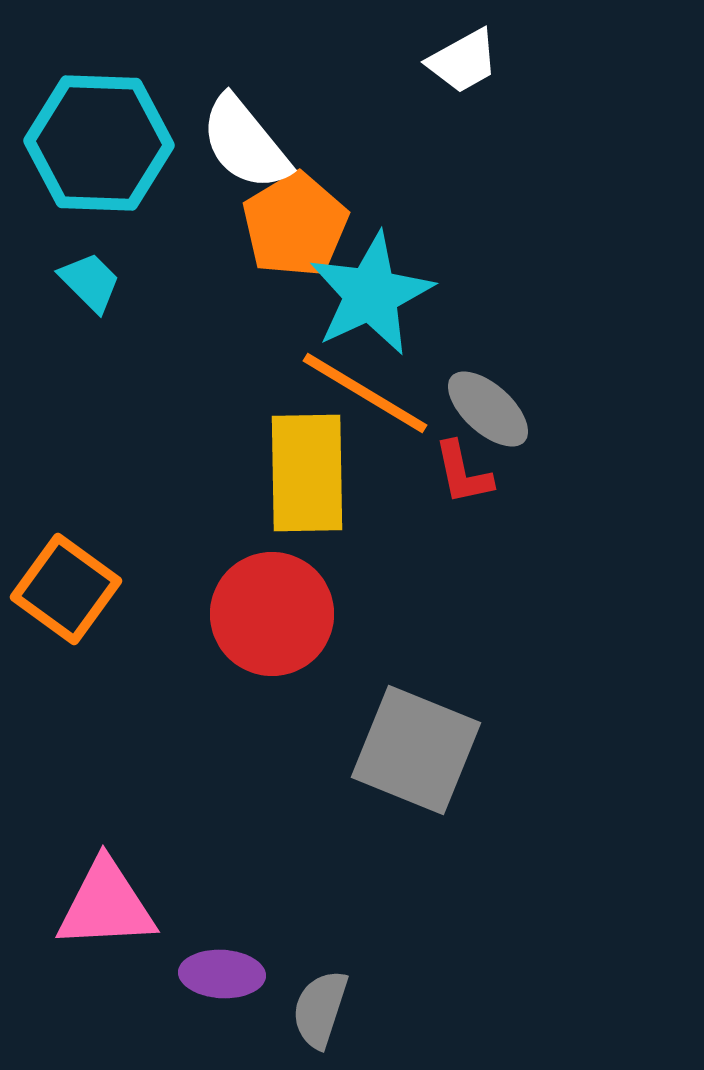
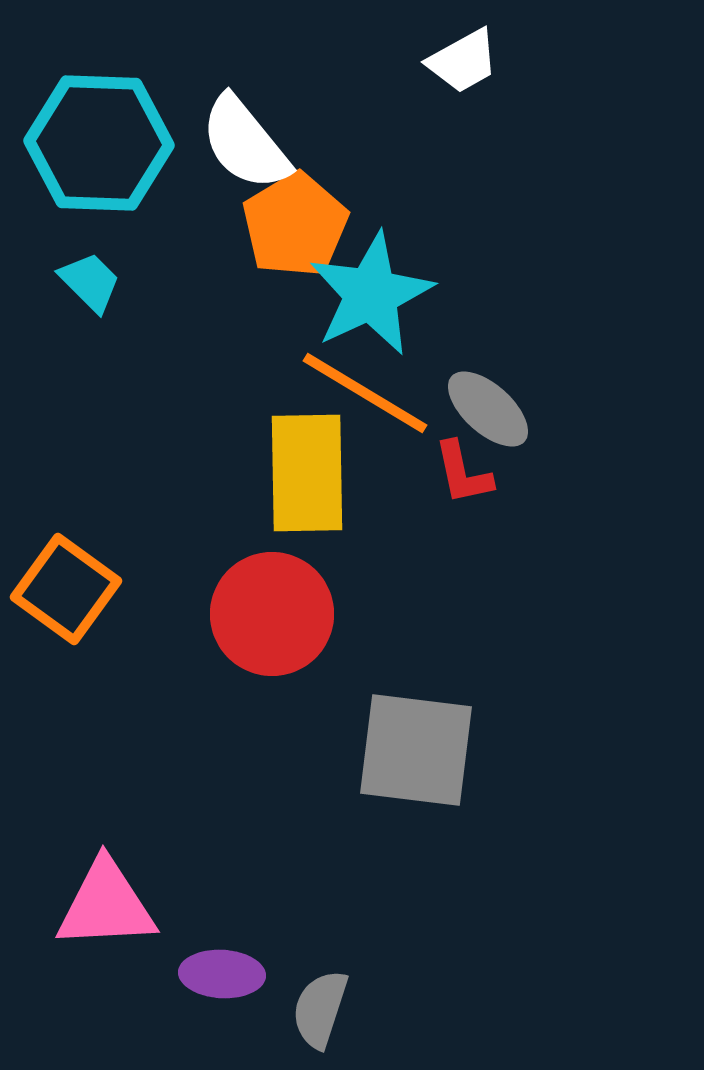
gray square: rotated 15 degrees counterclockwise
